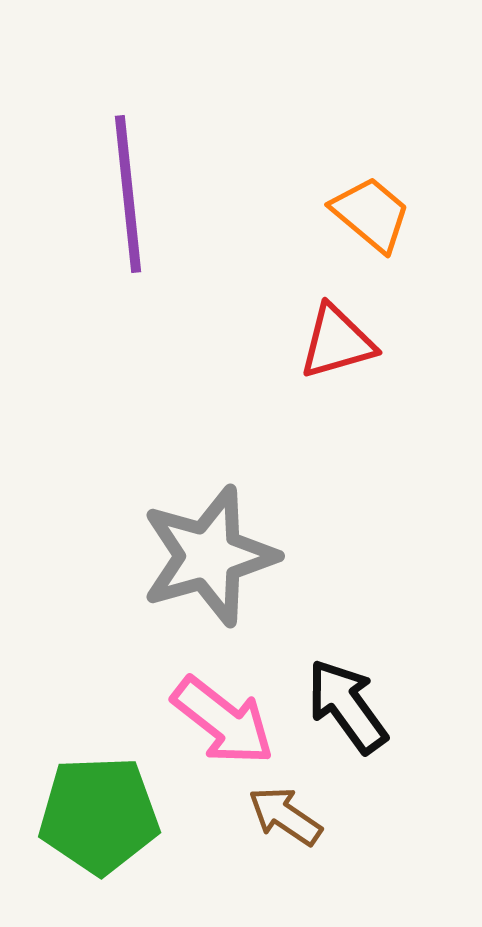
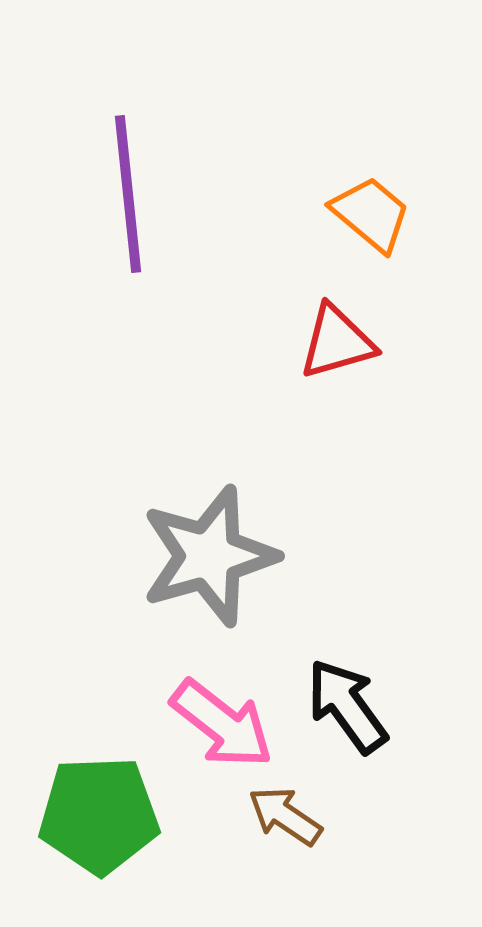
pink arrow: moved 1 px left, 3 px down
